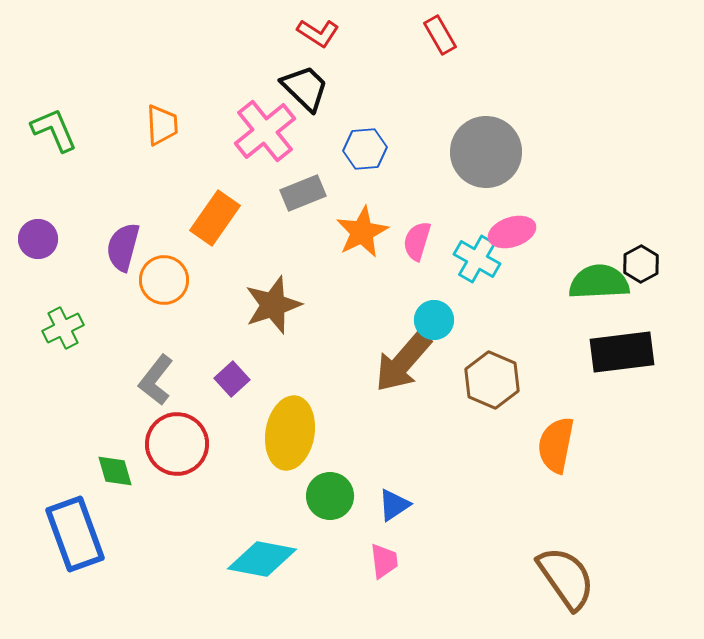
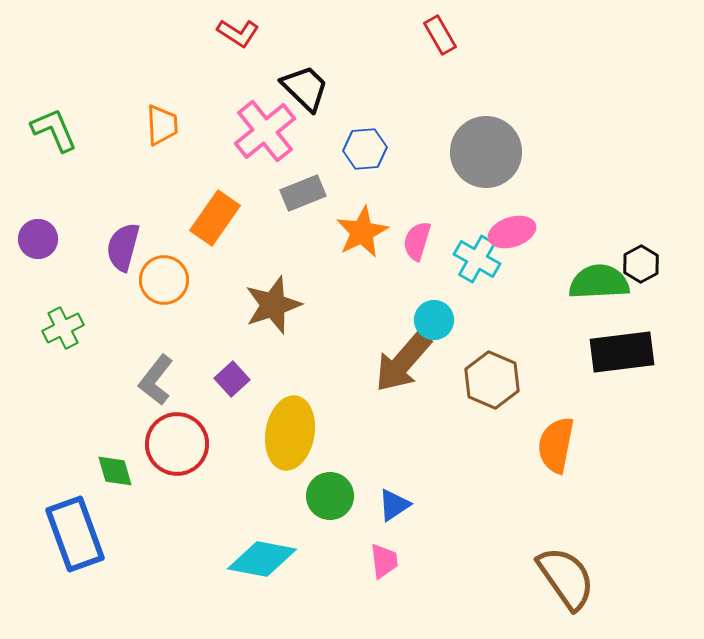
red L-shape: moved 80 px left
